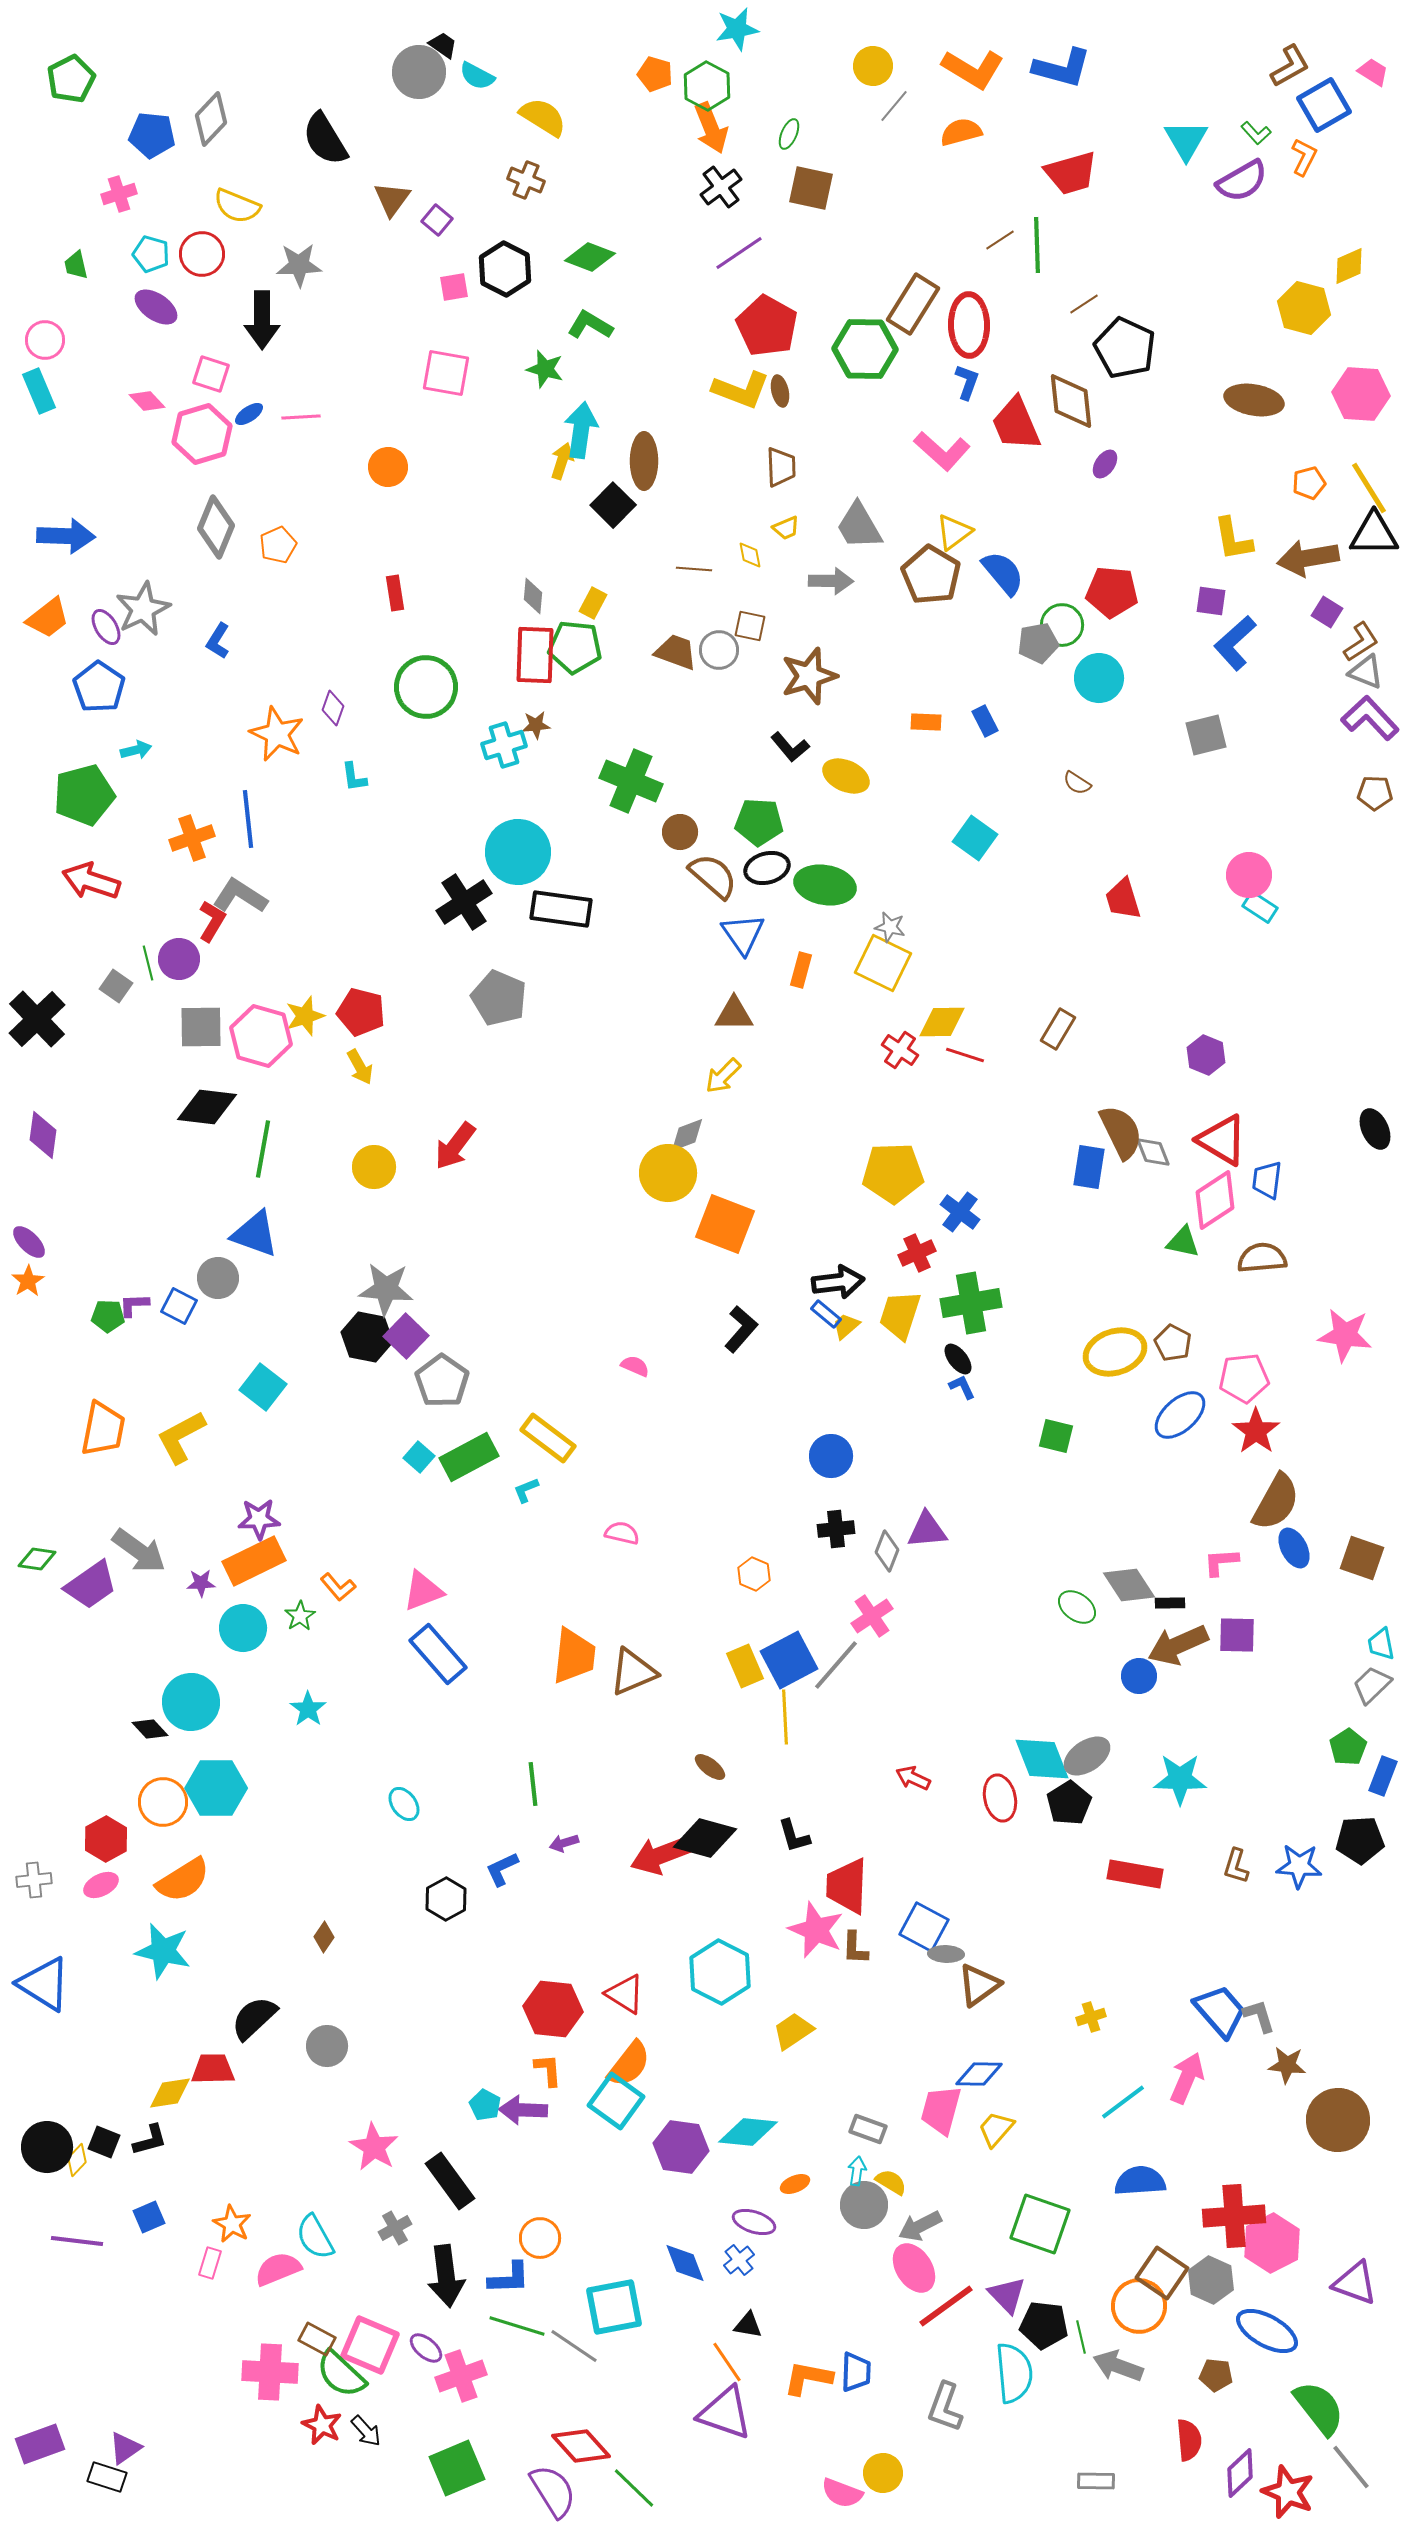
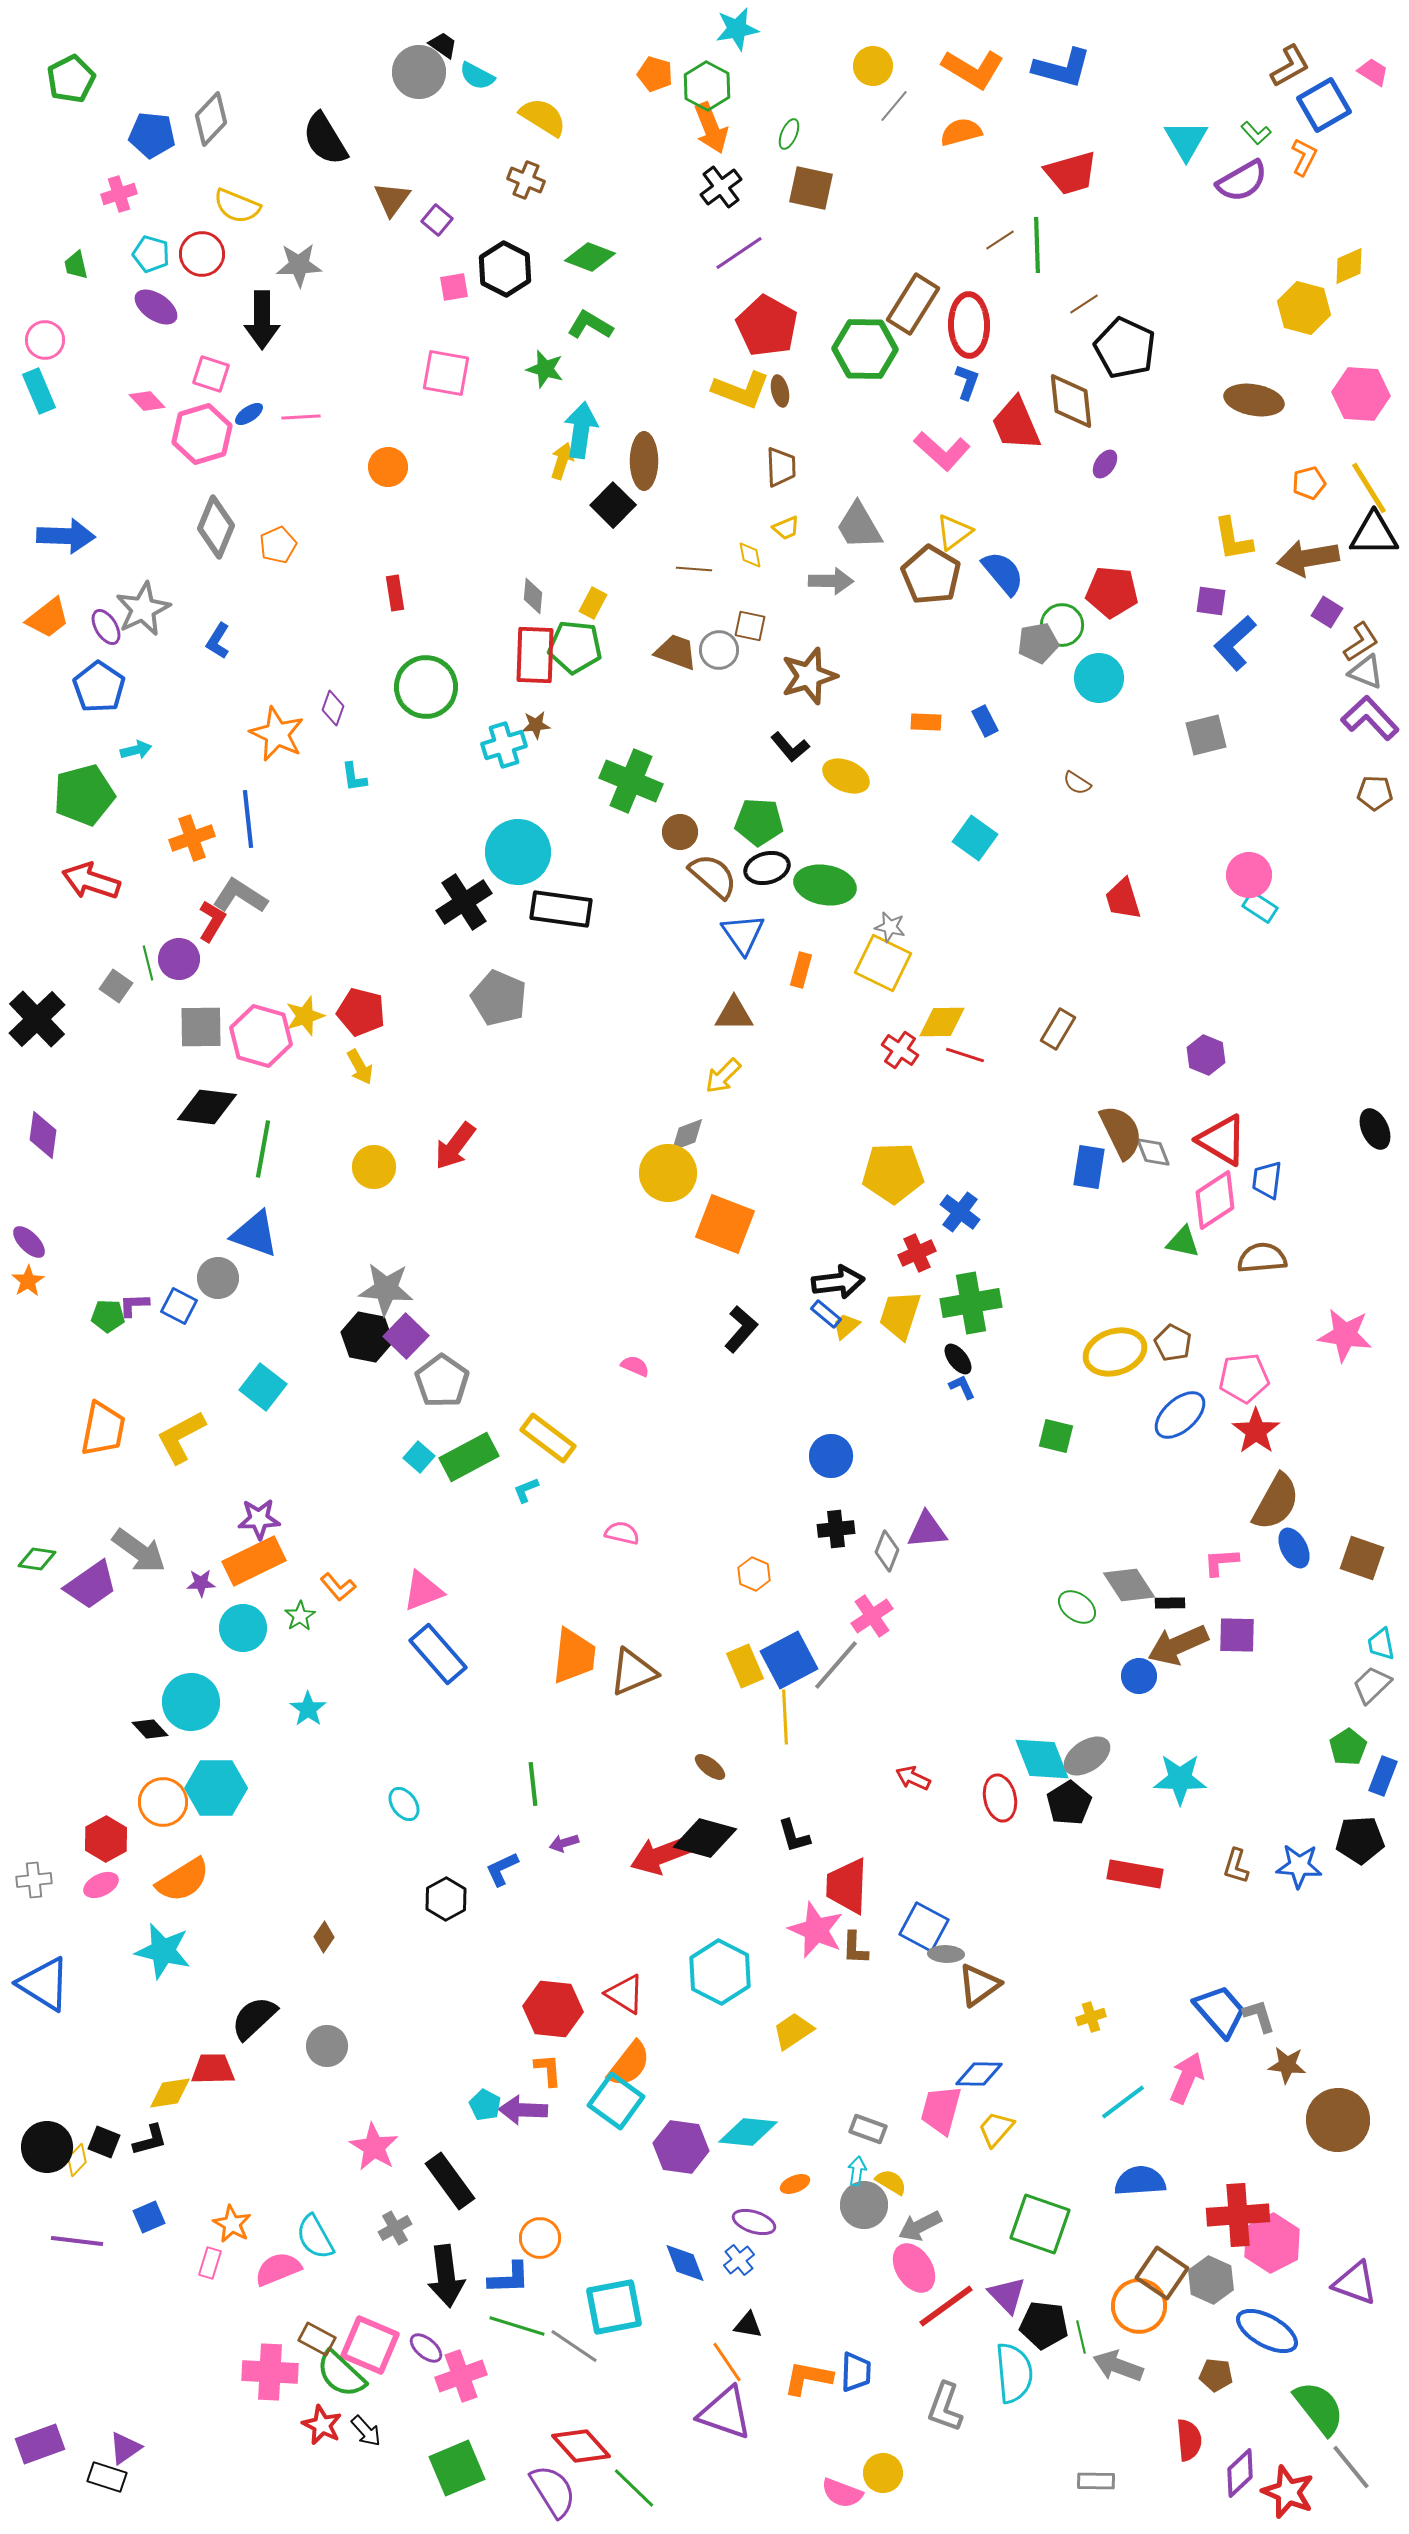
red cross at (1234, 2216): moved 4 px right, 1 px up
